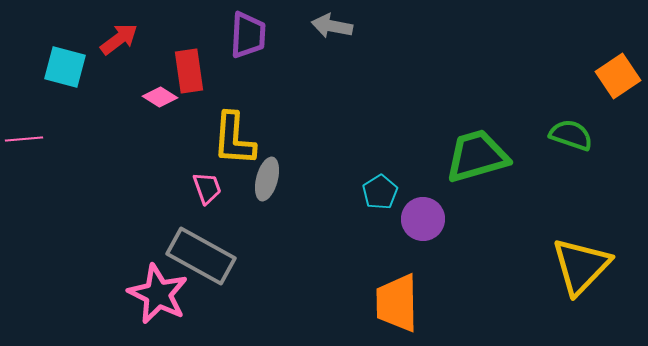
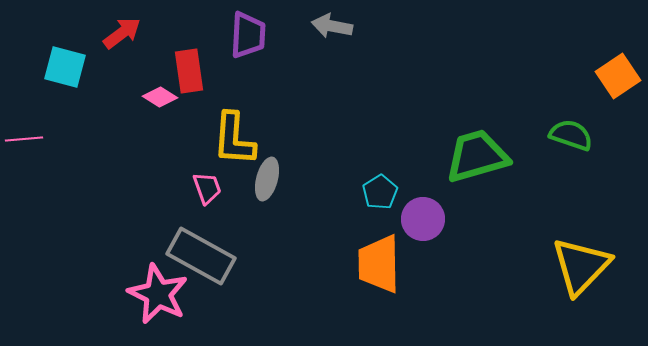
red arrow: moved 3 px right, 6 px up
orange trapezoid: moved 18 px left, 39 px up
